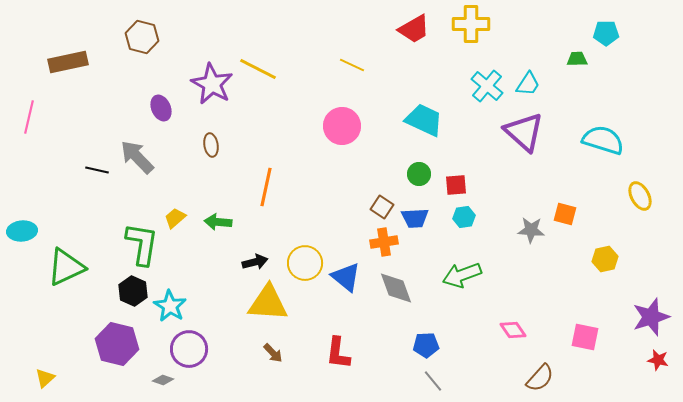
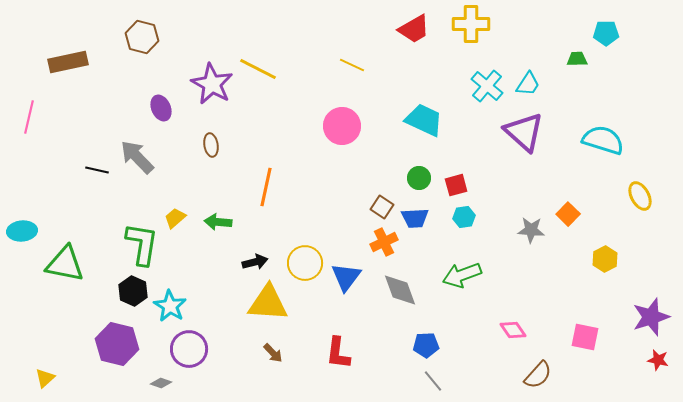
green circle at (419, 174): moved 4 px down
red square at (456, 185): rotated 10 degrees counterclockwise
orange square at (565, 214): moved 3 px right; rotated 30 degrees clockwise
orange cross at (384, 242): rotated 16 degrees counterclockwise
yellow hexagon at (605, 259): rotated 15 degrees counterclockwise
green triangle at (66, 267): moved 1 px left, 3 px up; rotated 36 degrees clockwise
blue triangle at (346, 277): rotated 28 degrees clockwise
gray diamond at (396, 288): moved 4 px right, 2 px down
brown semicircle at (540, 378): moved 2 px left, 3 px up
gray diamond at (163, 380): moved 2 px left, 3 px down
